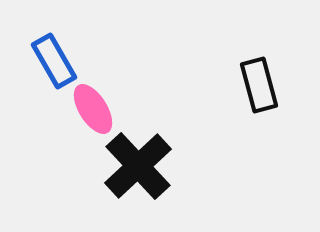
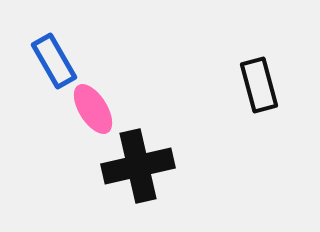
black cross: rotated 30 degrees clockwise
